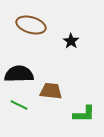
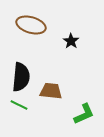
black semicircle: moved 2 px right, 3 px down; rotated 96 degrees clockwise
green L-shape: rotated 25 degrees counterclockwise
